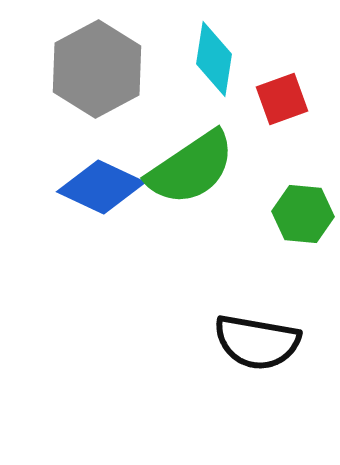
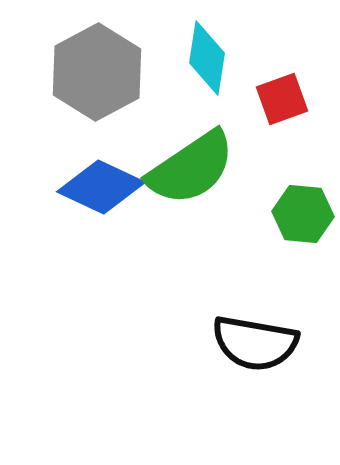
cyan diamond: moved 7 px left, 1 px up
gray hexagon: moved 3 px down
black semicircle: moved 2 px left, 1 px down
